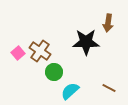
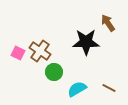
brown arrow: rotated 138 degrees clockwise
pink square: rotated 24 degrees counterclockwise
cyan semicircle: moved 7 px right, 2 px up; rotated 12 degrees clockwise
